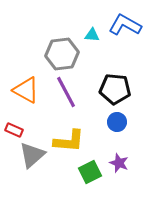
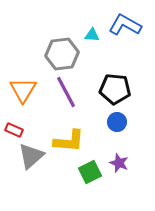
orange triangle: moved 3 px left; rotated 32 degrees clockwise
gray triangle: moved 1 px left, 1 px down
